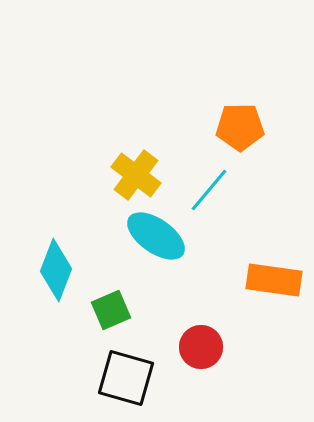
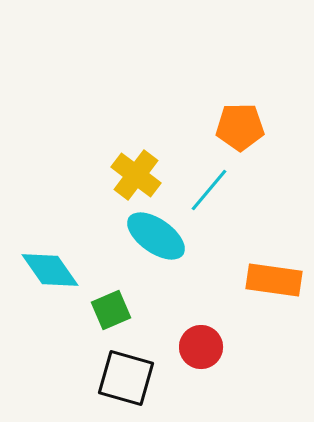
cyan diamond: moved 6 px left; rotated 56 degrees counterclockwise
